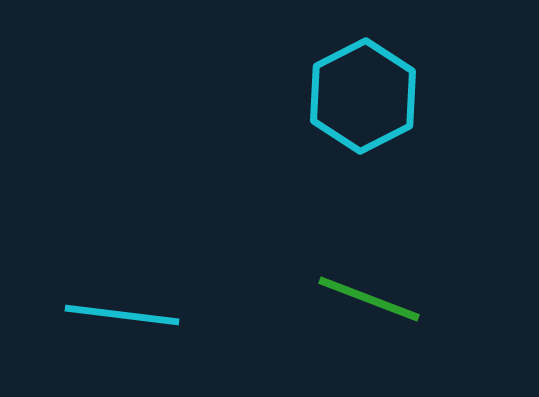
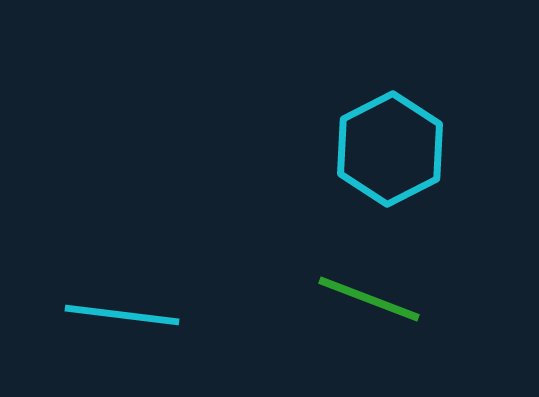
cyan hexagon: moved 27 px right, 53 px down
